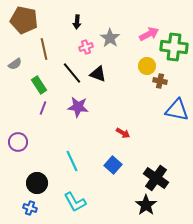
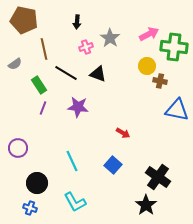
black line: moved 6 px left; rotated 20 degrees counterclockwise
purple circle: moved 6 px down
black cross: moved 2 px right, 1 px up
